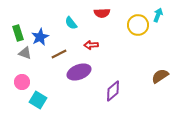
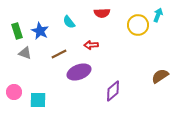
cyan semicircle: moved 2 px left, 1 px up
green rectangle: moved 1 px left, 2 px up
blue star: moved 6 px up; rotated 18 degrees counterclockwise
pink circle: moved 8 px left, 10 px down
cyan square: rotated 30 degrees counterclockwise
